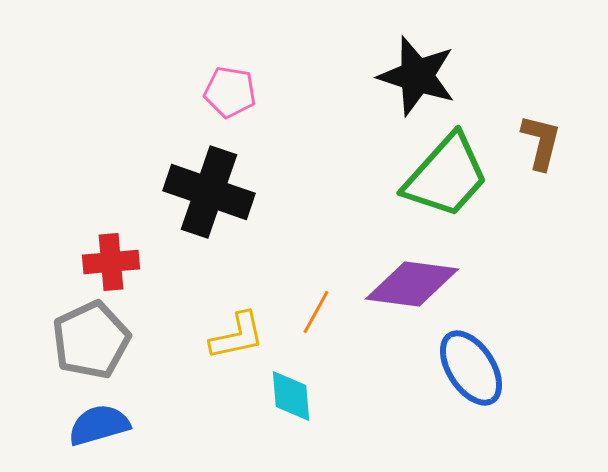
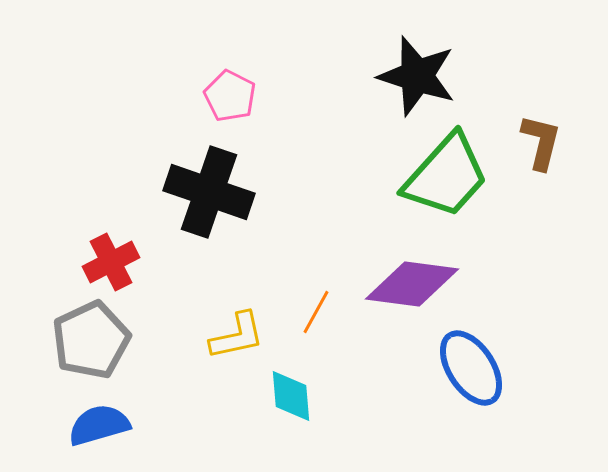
pink pentagon: moved 4 px down; rotated 18 degrees clockwise
red cross: rotated 22 degrees counterclockwise
